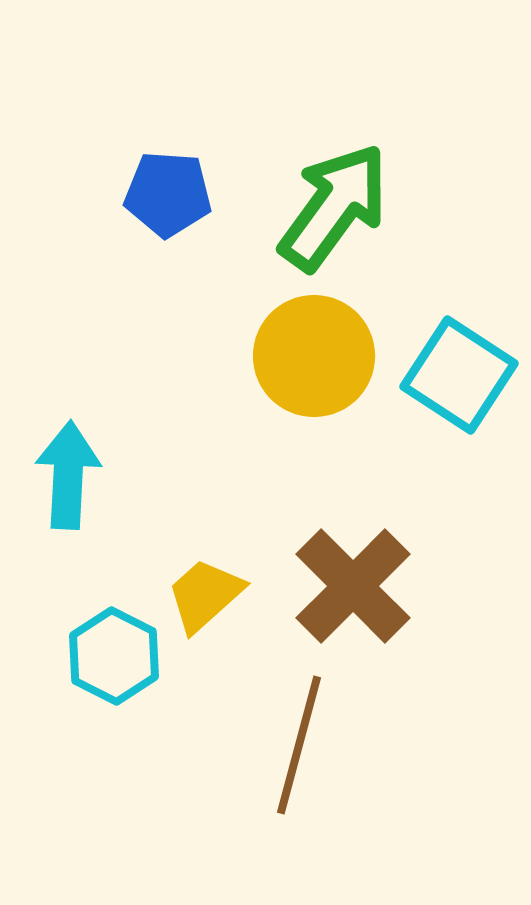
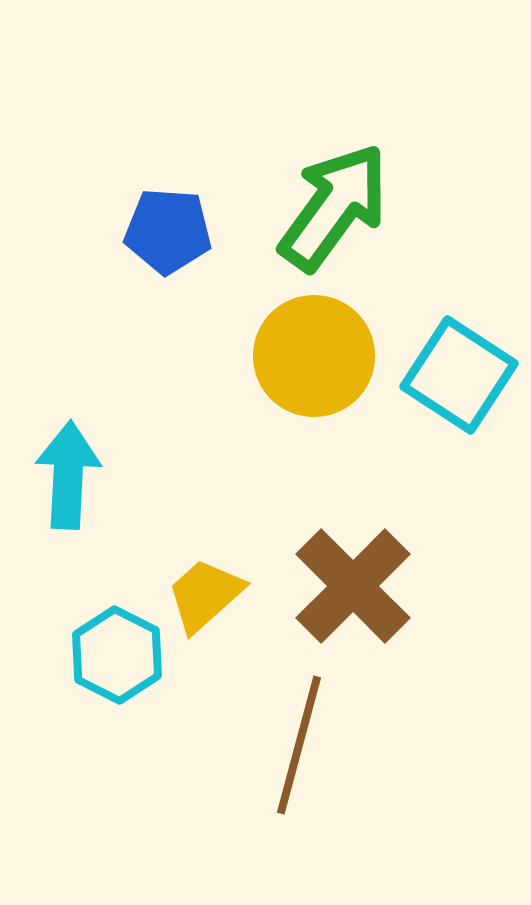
blue pentagon: moved 37 px down
cyan hexagon: moved 3 px right, 1 px up
